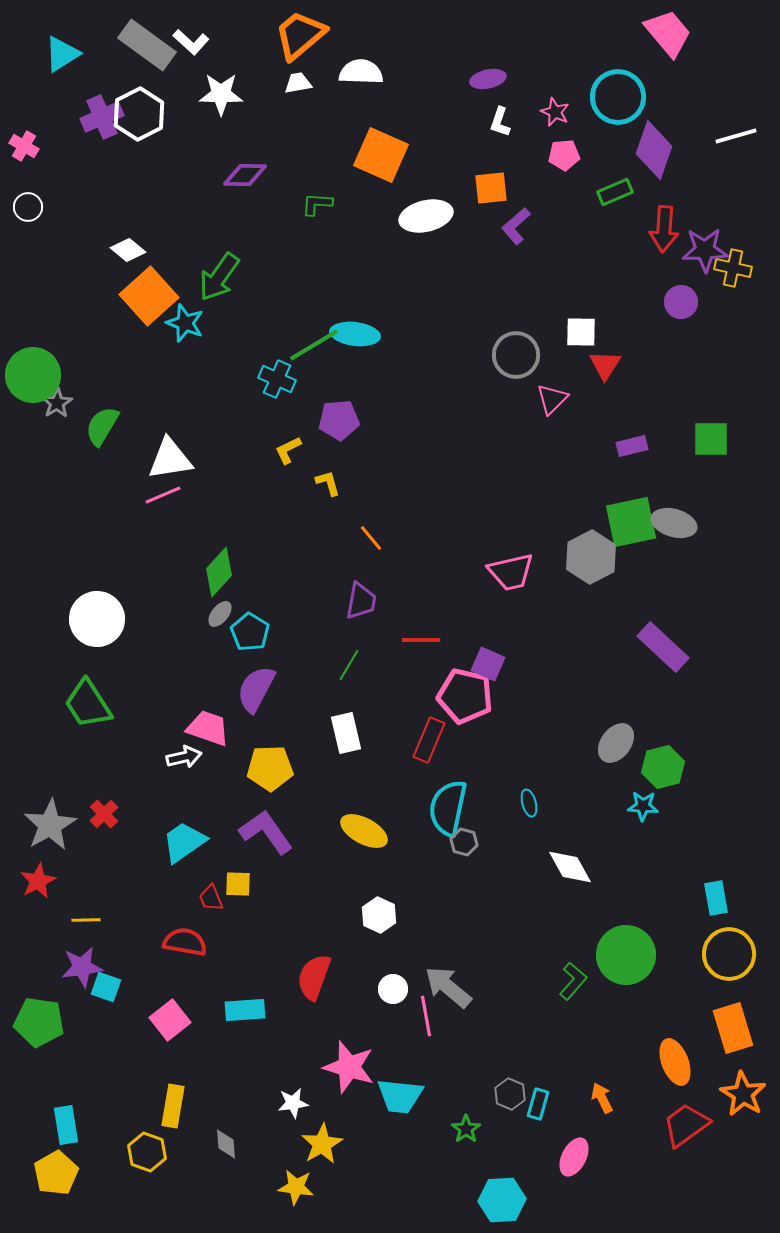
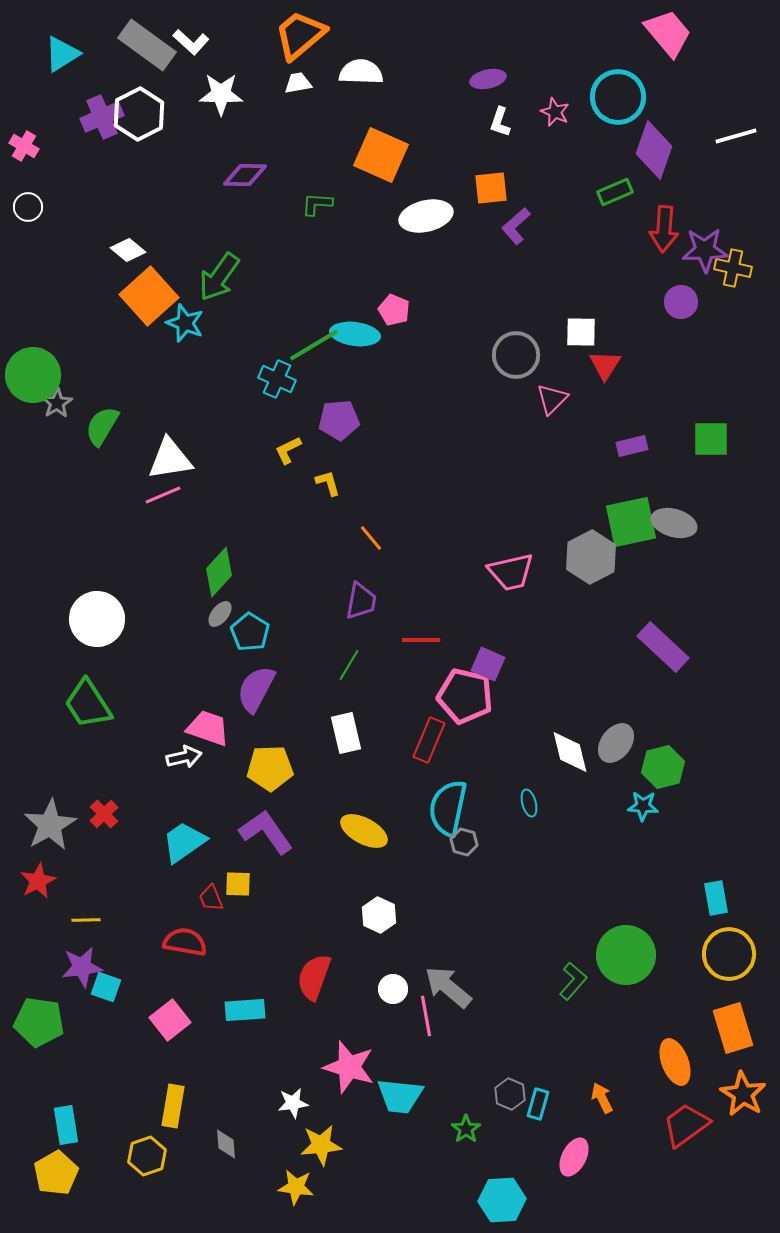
pink pentagon at (564, 155): moved 170 px left, 155 px down; rotated 28 degrees clockwise
white diamond at (570, 867): moved 115 px up; rotated 15 degrees clockwise
yellow star at (322, 1144): moved 1 px left, 1 px down; rotated 24 degrees clockwise
yellow hexagon at (147, 1152): moved 4 px down; rotated 21 degrees clockwise
